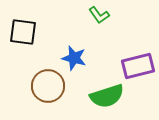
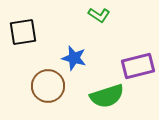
green L-shape: rotated 20 degrees counterclockwise
black square: rotated 16 degrees counterclockwise
